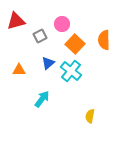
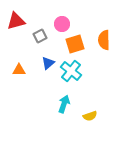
orange square: rotated 30 degrees clockwise
cyan arrow: moved 22 px right, 5 px down; rotated 18 degrees counterclockwise
yellow semicircle: rotated 120 degrees counterclockwise
